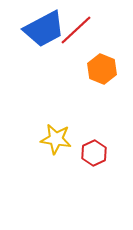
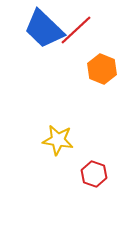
blue trapezoid: rotated 72 degrees clockwise
yellow star: moved 2 px right, 1 px down
red hexagon: moved 21 px down; rotated 15 degrees counterclockwise
